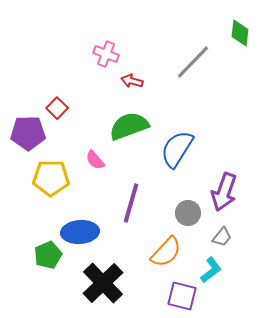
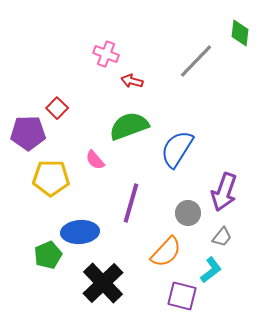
gray line: moved 3 px right, 1 px up
